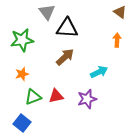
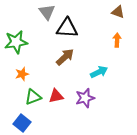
brown triangle: moved 2 px left; rotated 16 degrees counterclockwise
green star: moved 6 px left, 2 px down
purple star: moved 2 px left, 1 px up
